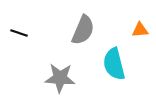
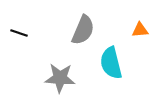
cyan semicircle: moved 3 px left, 1 px up
